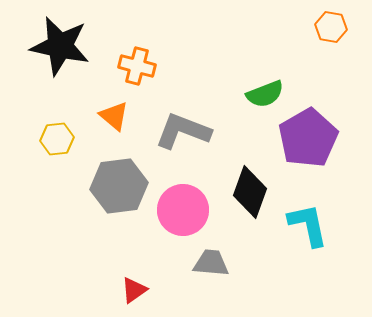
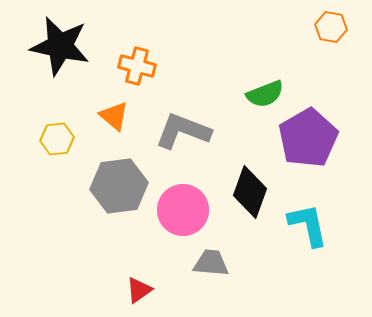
red triangle: moved 5 px right
